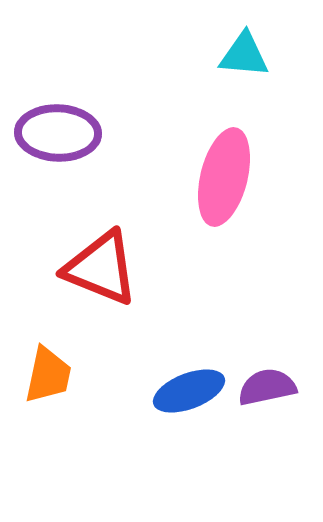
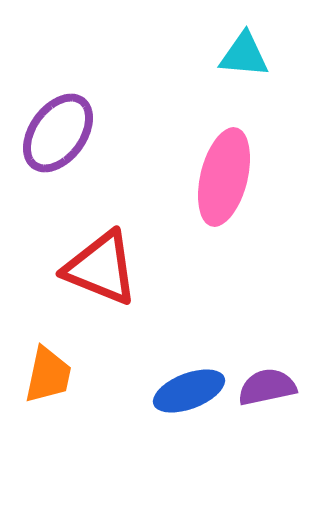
purple ellipse: rotated 56 degrees counterclockwise
